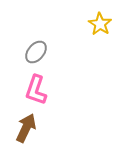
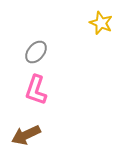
yellow star: moved 1 px right, 1 px up; rotated 10 degrees counterclockwise
brown arrow: moved 7 px down; rotated 140 degrees counterclockwise
